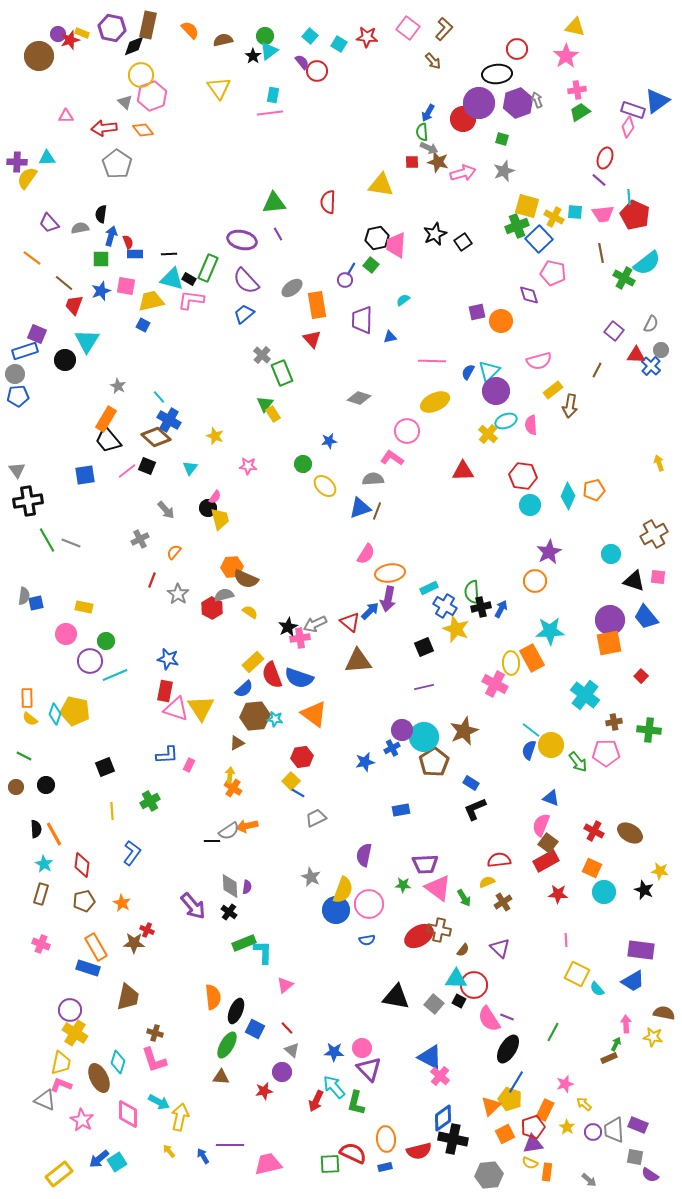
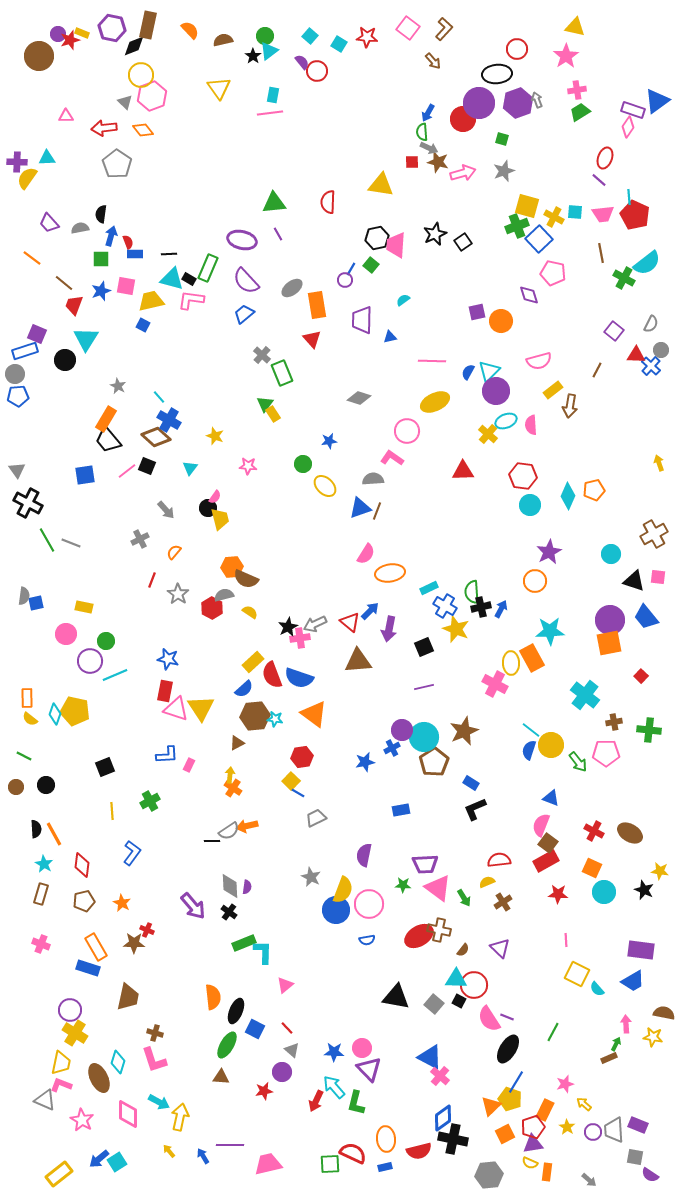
cyan triangle at (87, 341): moved 1 px left, 2 px up
black cross at (28, 501): moved 2 px down; rotated 36 degrees clockwise
purple arrow at (388, 599): moved 1 px right, 30 px down
